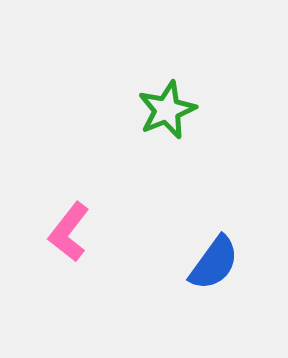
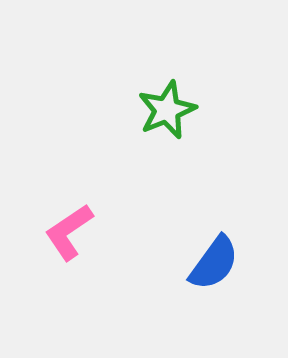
pink L-shape: rotated 18 degrees clockwise
